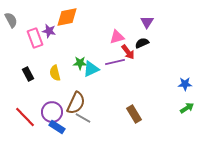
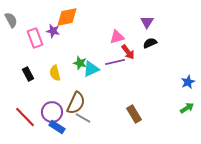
purple star: moved 4 px right
black semicircle: moved 8 px right
green star: rotated 16 degrees clockwise
blue star: moved 3 px right, 2 px up; rotated 24 degrees counterclockwise
